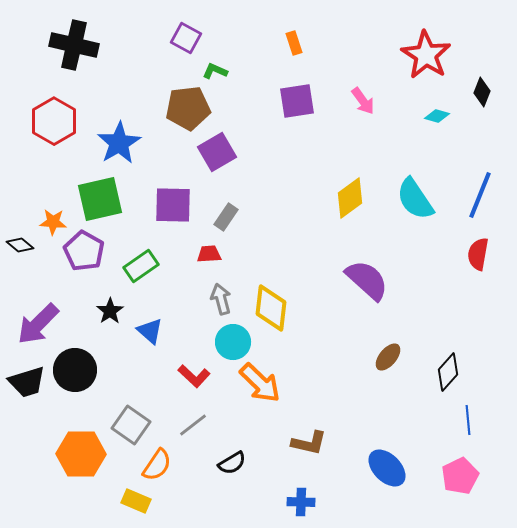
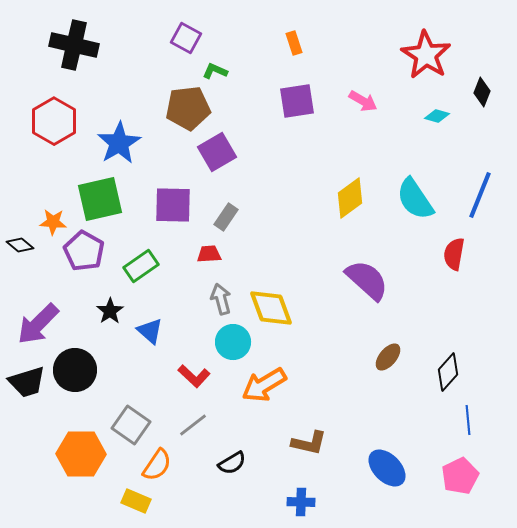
pink arrow at (363, 101): rotated 24 degrees counterclockwise
red semicircle at (478, 254): moved 24 px left
yellow diamond at (271, 308): rotated 27 degrees counterclockwise
orange arrow at (260, 383): moved 4 px right, 2 px down; rotated 105 degrees clockwise
